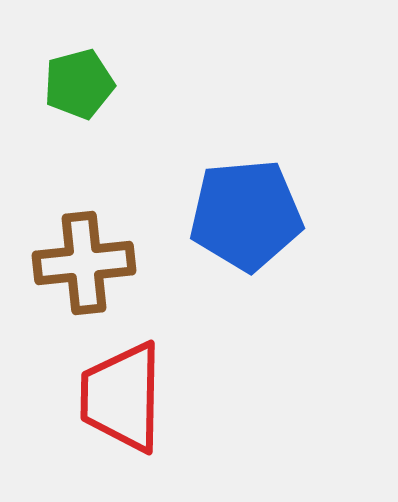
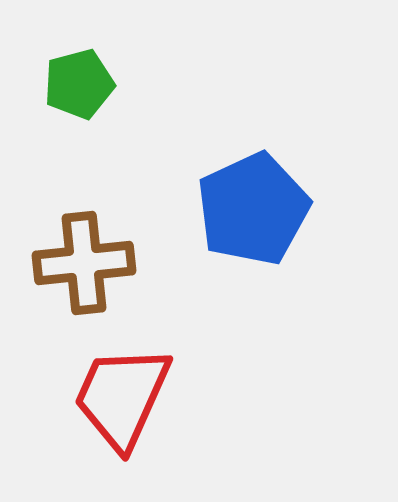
blue pentagon: moved 7 px right, 6 px up; rotated 20 degrees counterclockwise
red trapezoid: rotated 23 degrees clockwise
